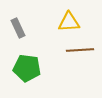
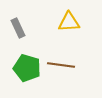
brown line: moved 19 px left, 15 px down; rotated 12 degrees clockwise
green pentagon: rotated 8 degrees clockwise
